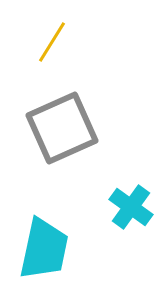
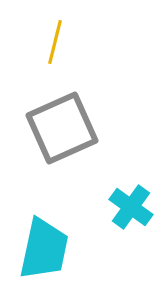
yellow line: moved 3 px right; rotated 18 degrees counterclockwise
